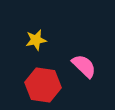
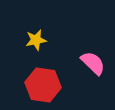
pink semicircle: moved 9 px right, 3 px up
